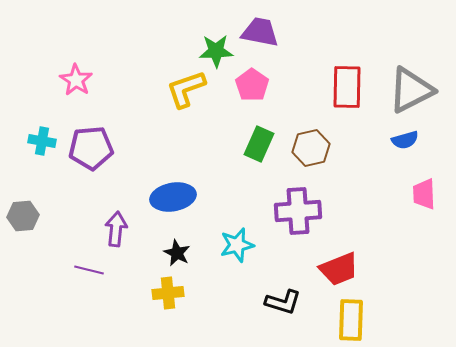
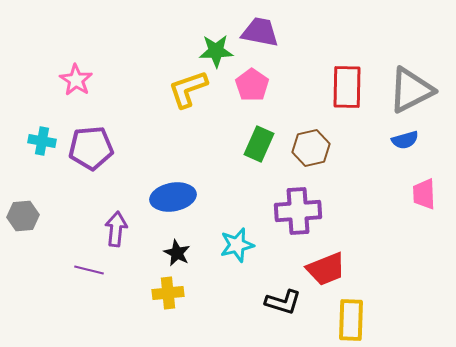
yellow L-shape: moved 2 px right
red trapezoid: moved 13 px left
